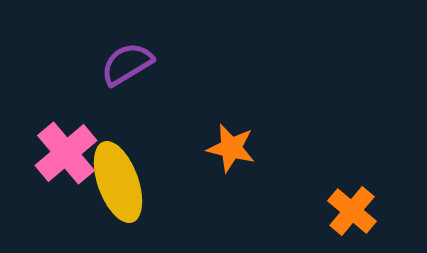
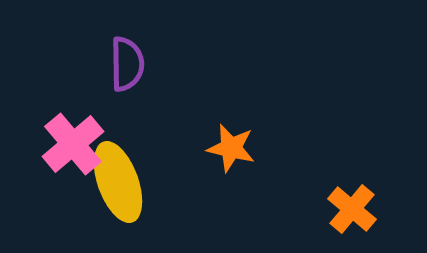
purple semicircle: rotated 120 degrees clockwise
pink cross: moved 7 px right, 9 px up
orange cross: moved 2 px up
